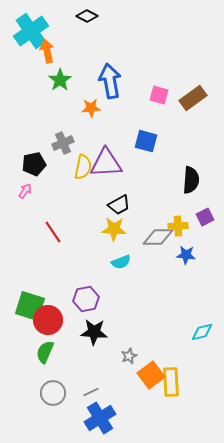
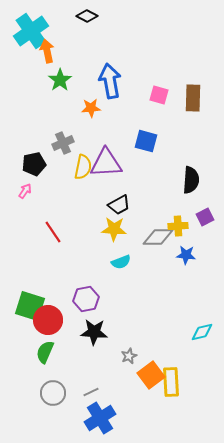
brown rectangle: rotated 52 degrees counterclockwise
